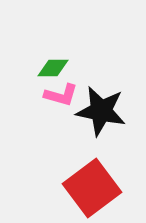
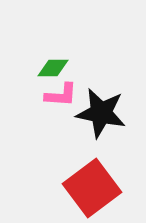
pink L-shape: rotated 12 degrees counterclockwise
black star: moved 2 px down
